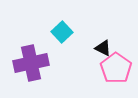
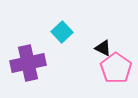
purple cross: moved 3 px left
